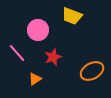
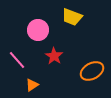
yellow trapezoid: moved 1 px down
pink line: moved 7 px down
red star: moved 1 px right, 1 px up; rotated 18 degrees counterclockwise
orange triangle: moved 3 px left, 6 px down
